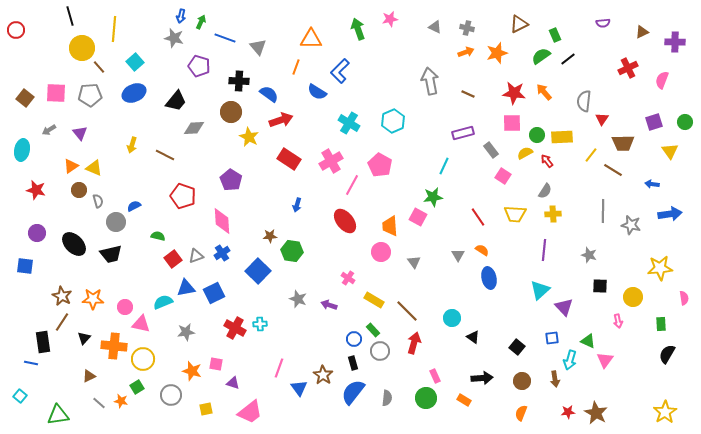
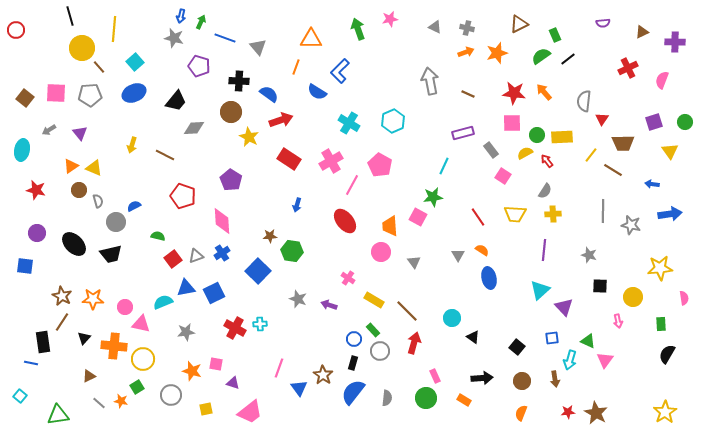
black rectangle at (353, 363): rotated 32 degrees clockwise
